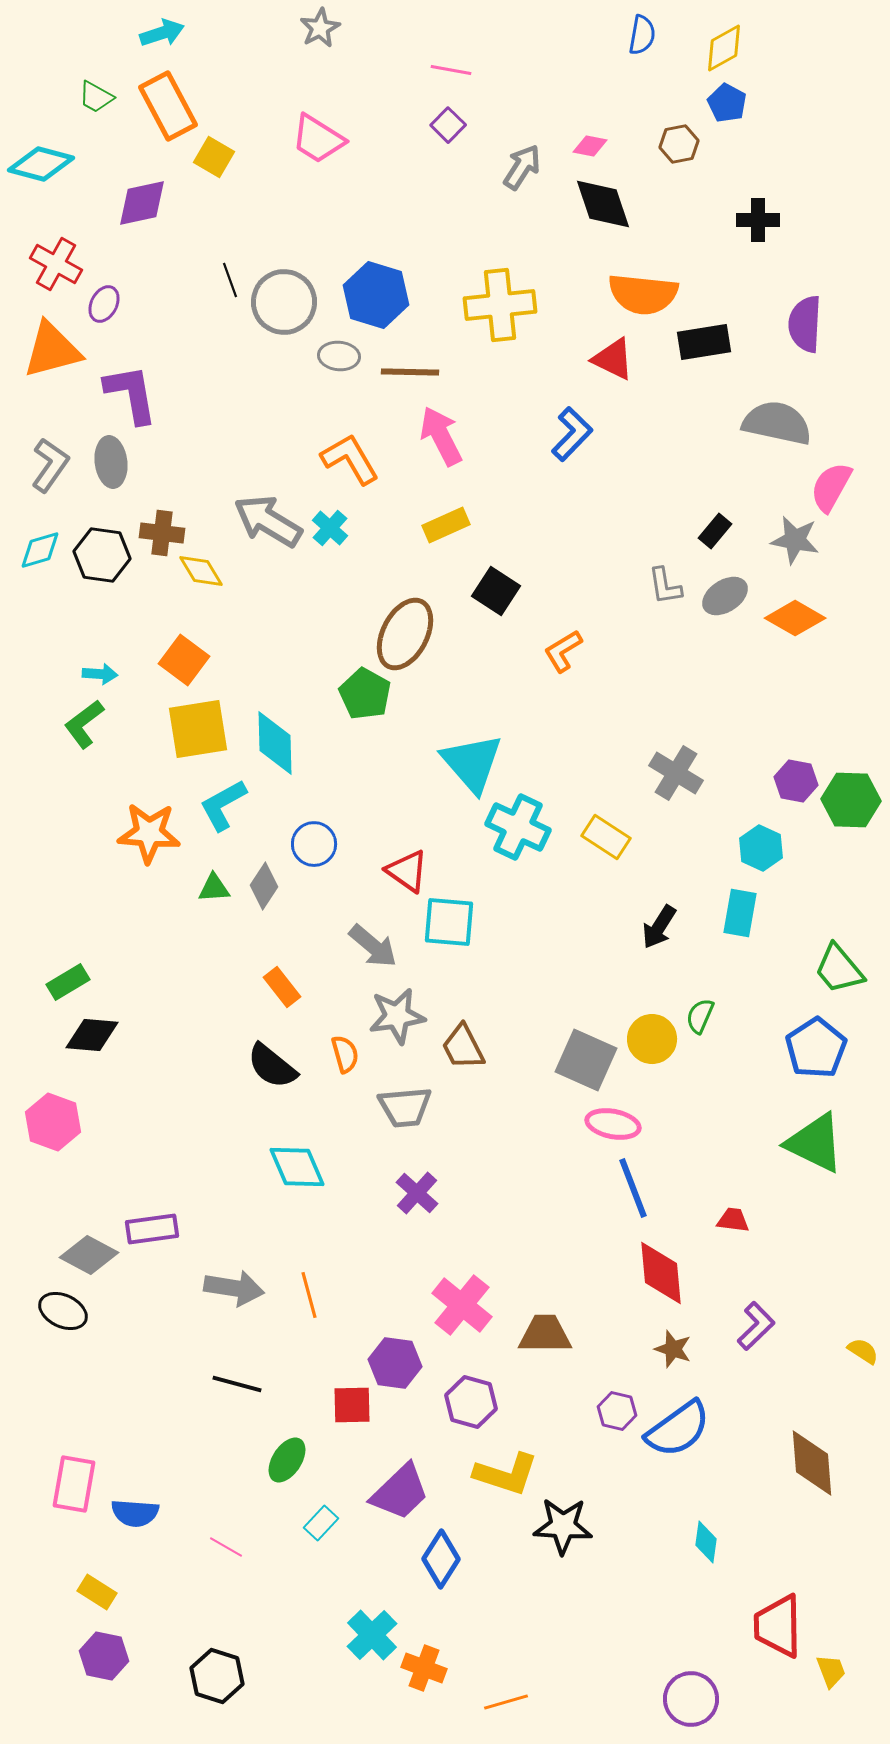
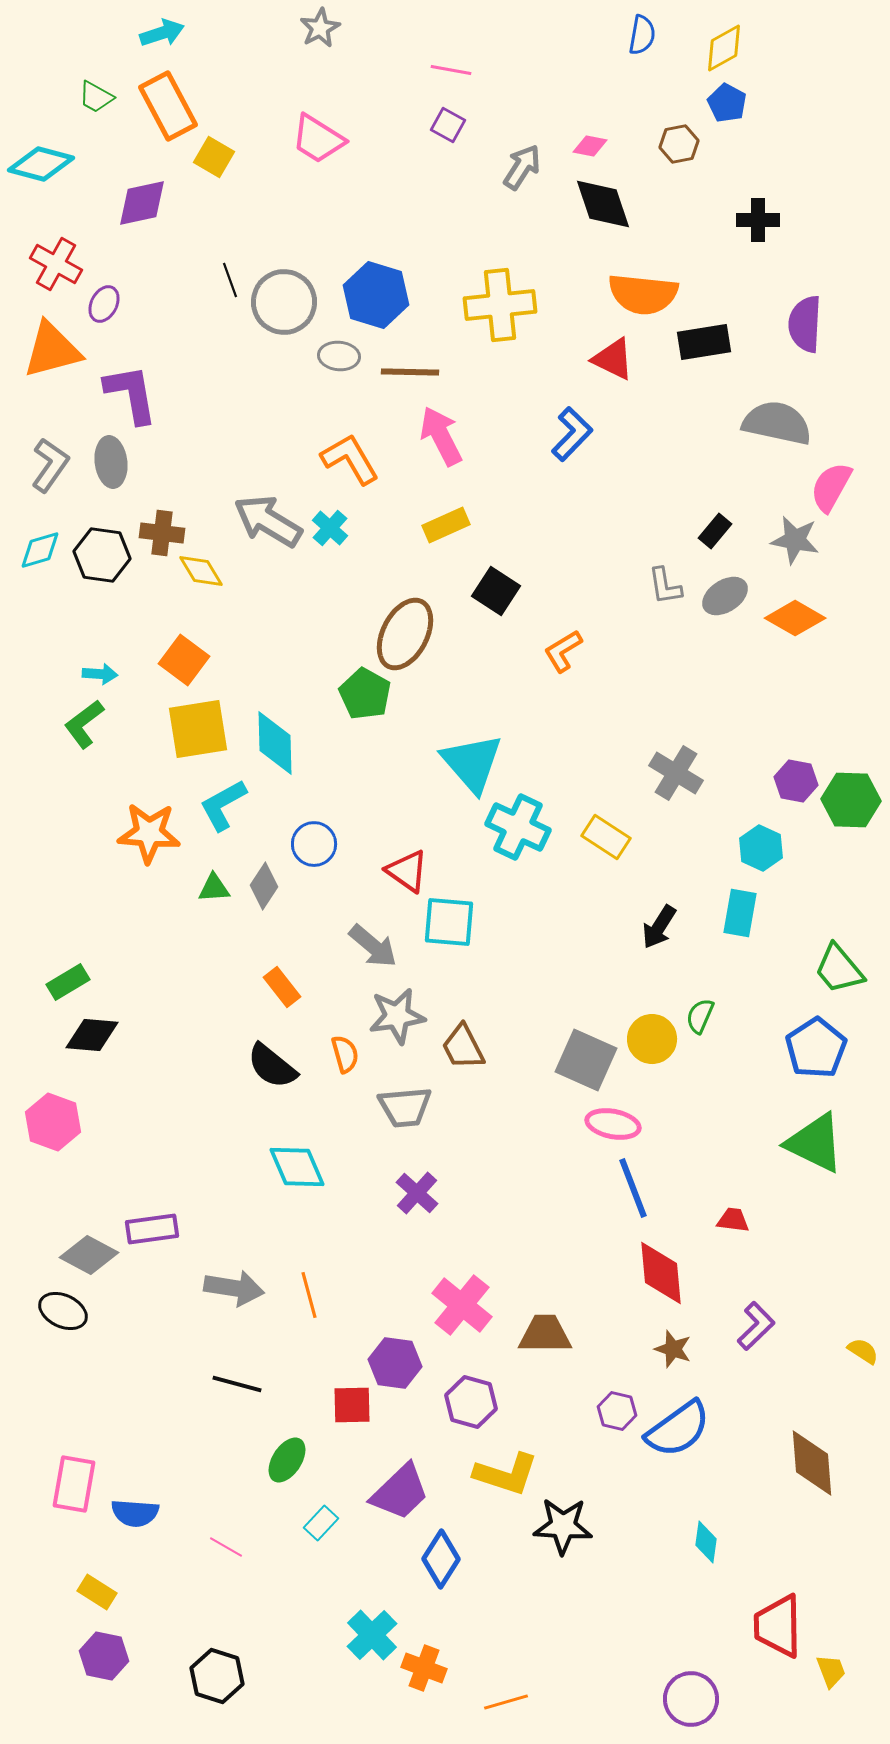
purple square at (448, 125): rotated 16 degrees counterclockwise
